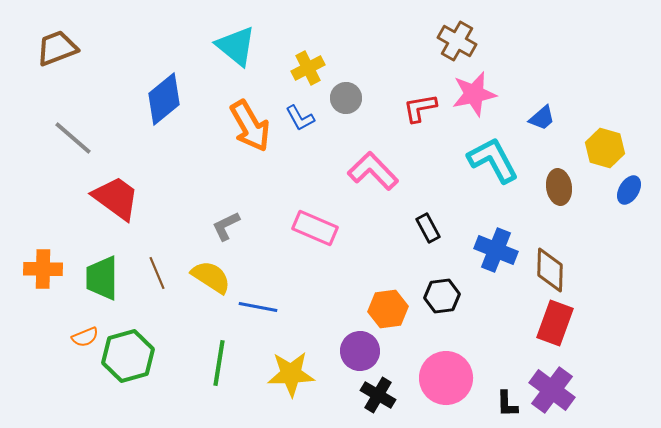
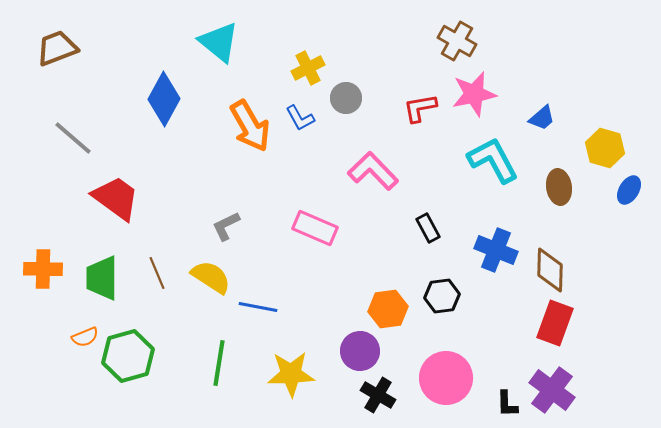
cyan triangle: moved 17 px left, 4 px up
blue diamond: rotated 22 degrees counterclockwise
